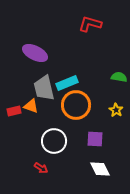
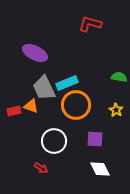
gray trapezoid: rotated 12 degrees counterclockwise
